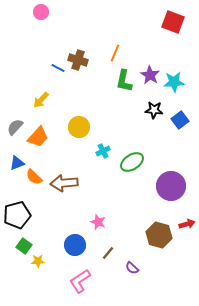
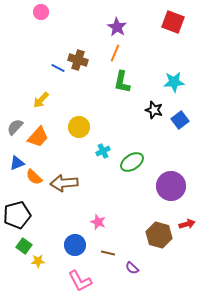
purple star: moved 33 px left, 48 px up
green L-shape: moved 2 px left, 1 px down
black star: rotated 12 degrees clockwise
brown line: rotated 64 degrees clockwise
pink L-shape: rotated 85 degrees counterclockwise
